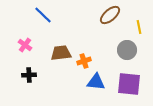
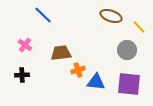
brown ellipse: moved 1 px right, 1 px down; rotated 60 degrees clockwise
yellow line: rotated 32 degrees counterclockwise
orange cross: moved 6 px left, 9 px down
black cross: moved 7 px left
